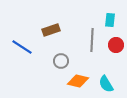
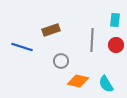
cyan rectangle: moved 5 px right
blue line: rotated 15 degrees counterclockwise
